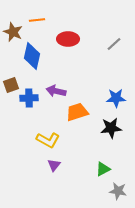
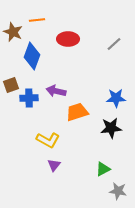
blue diamond: rotated 8 degrees clockwise
